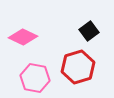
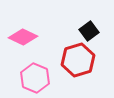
red hexagon: moved 7 px up
pink hexagon: rotated 12 degrees clockwise
